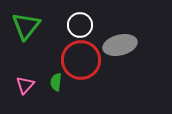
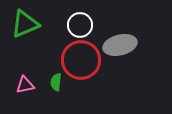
green triangle: moved 1 px left, 2 px up; rotated 28 degrees clockwise
pink triangle: rotated 36 degrees clockwise
